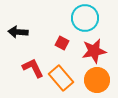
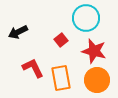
cyan circle: moved 1 px right
black arrow: rotated 30 degrees counterclockwise
red square: moved 1 px left, 3 px up; rotated 24 degrees clockwise
red star: rotated 25 degrees clockwise
orange rectangle: rotated 30 degrees clockwise
